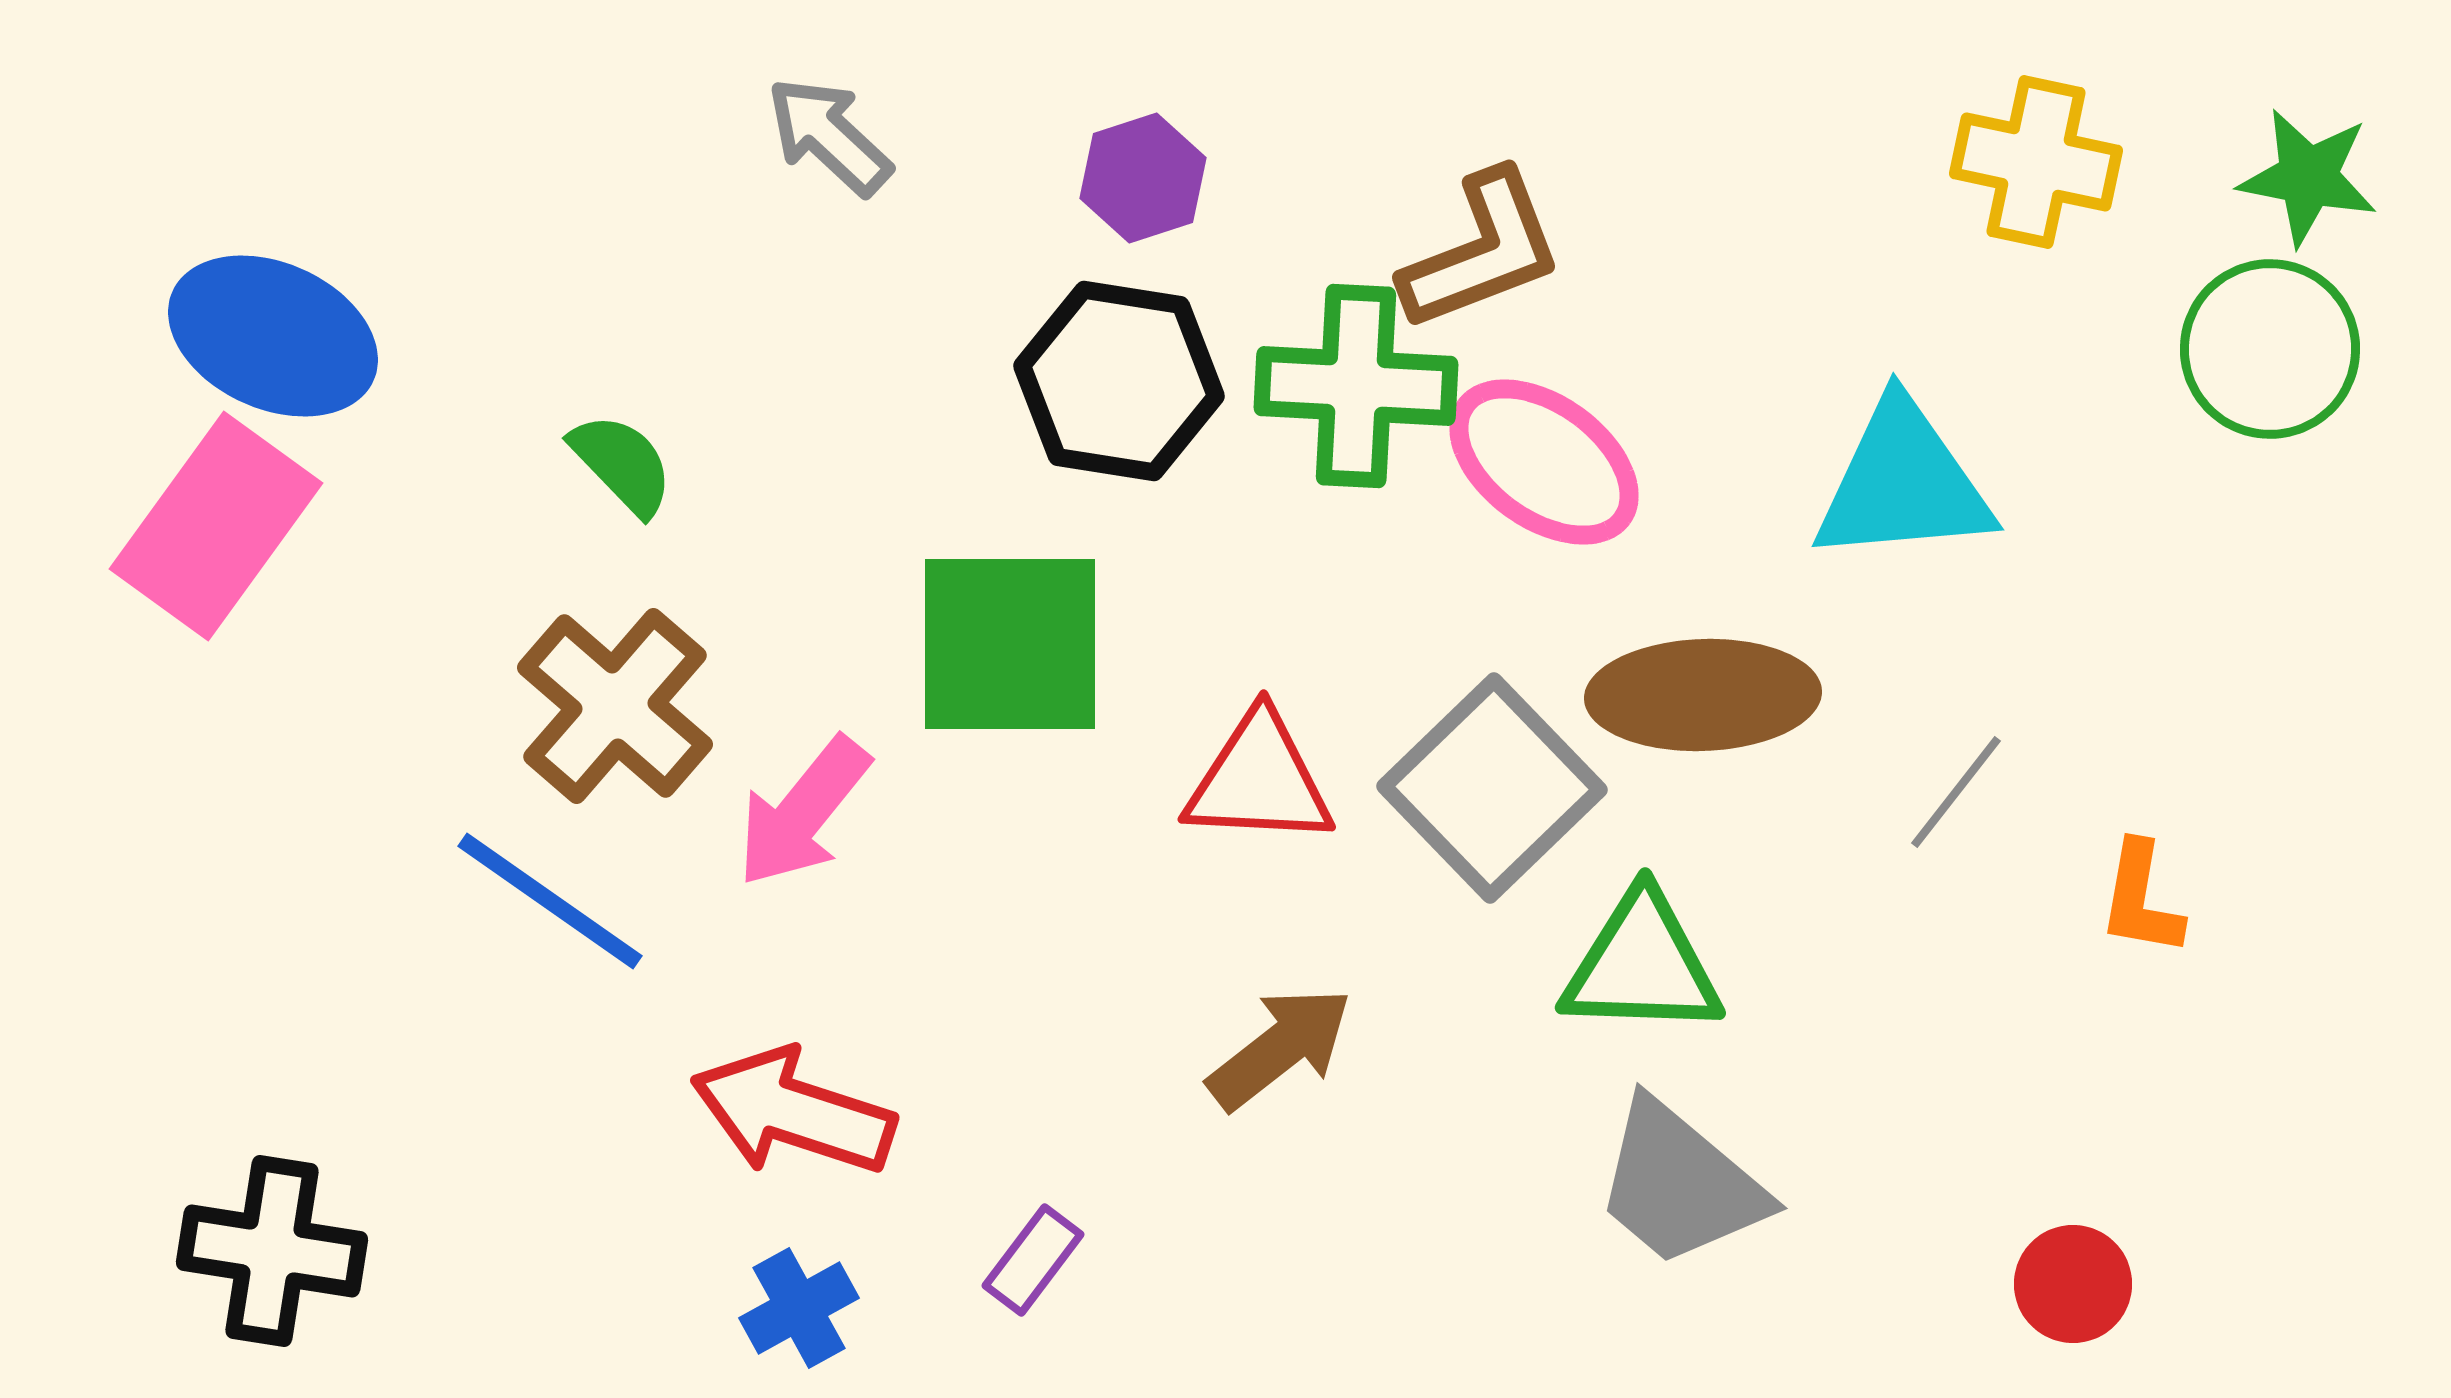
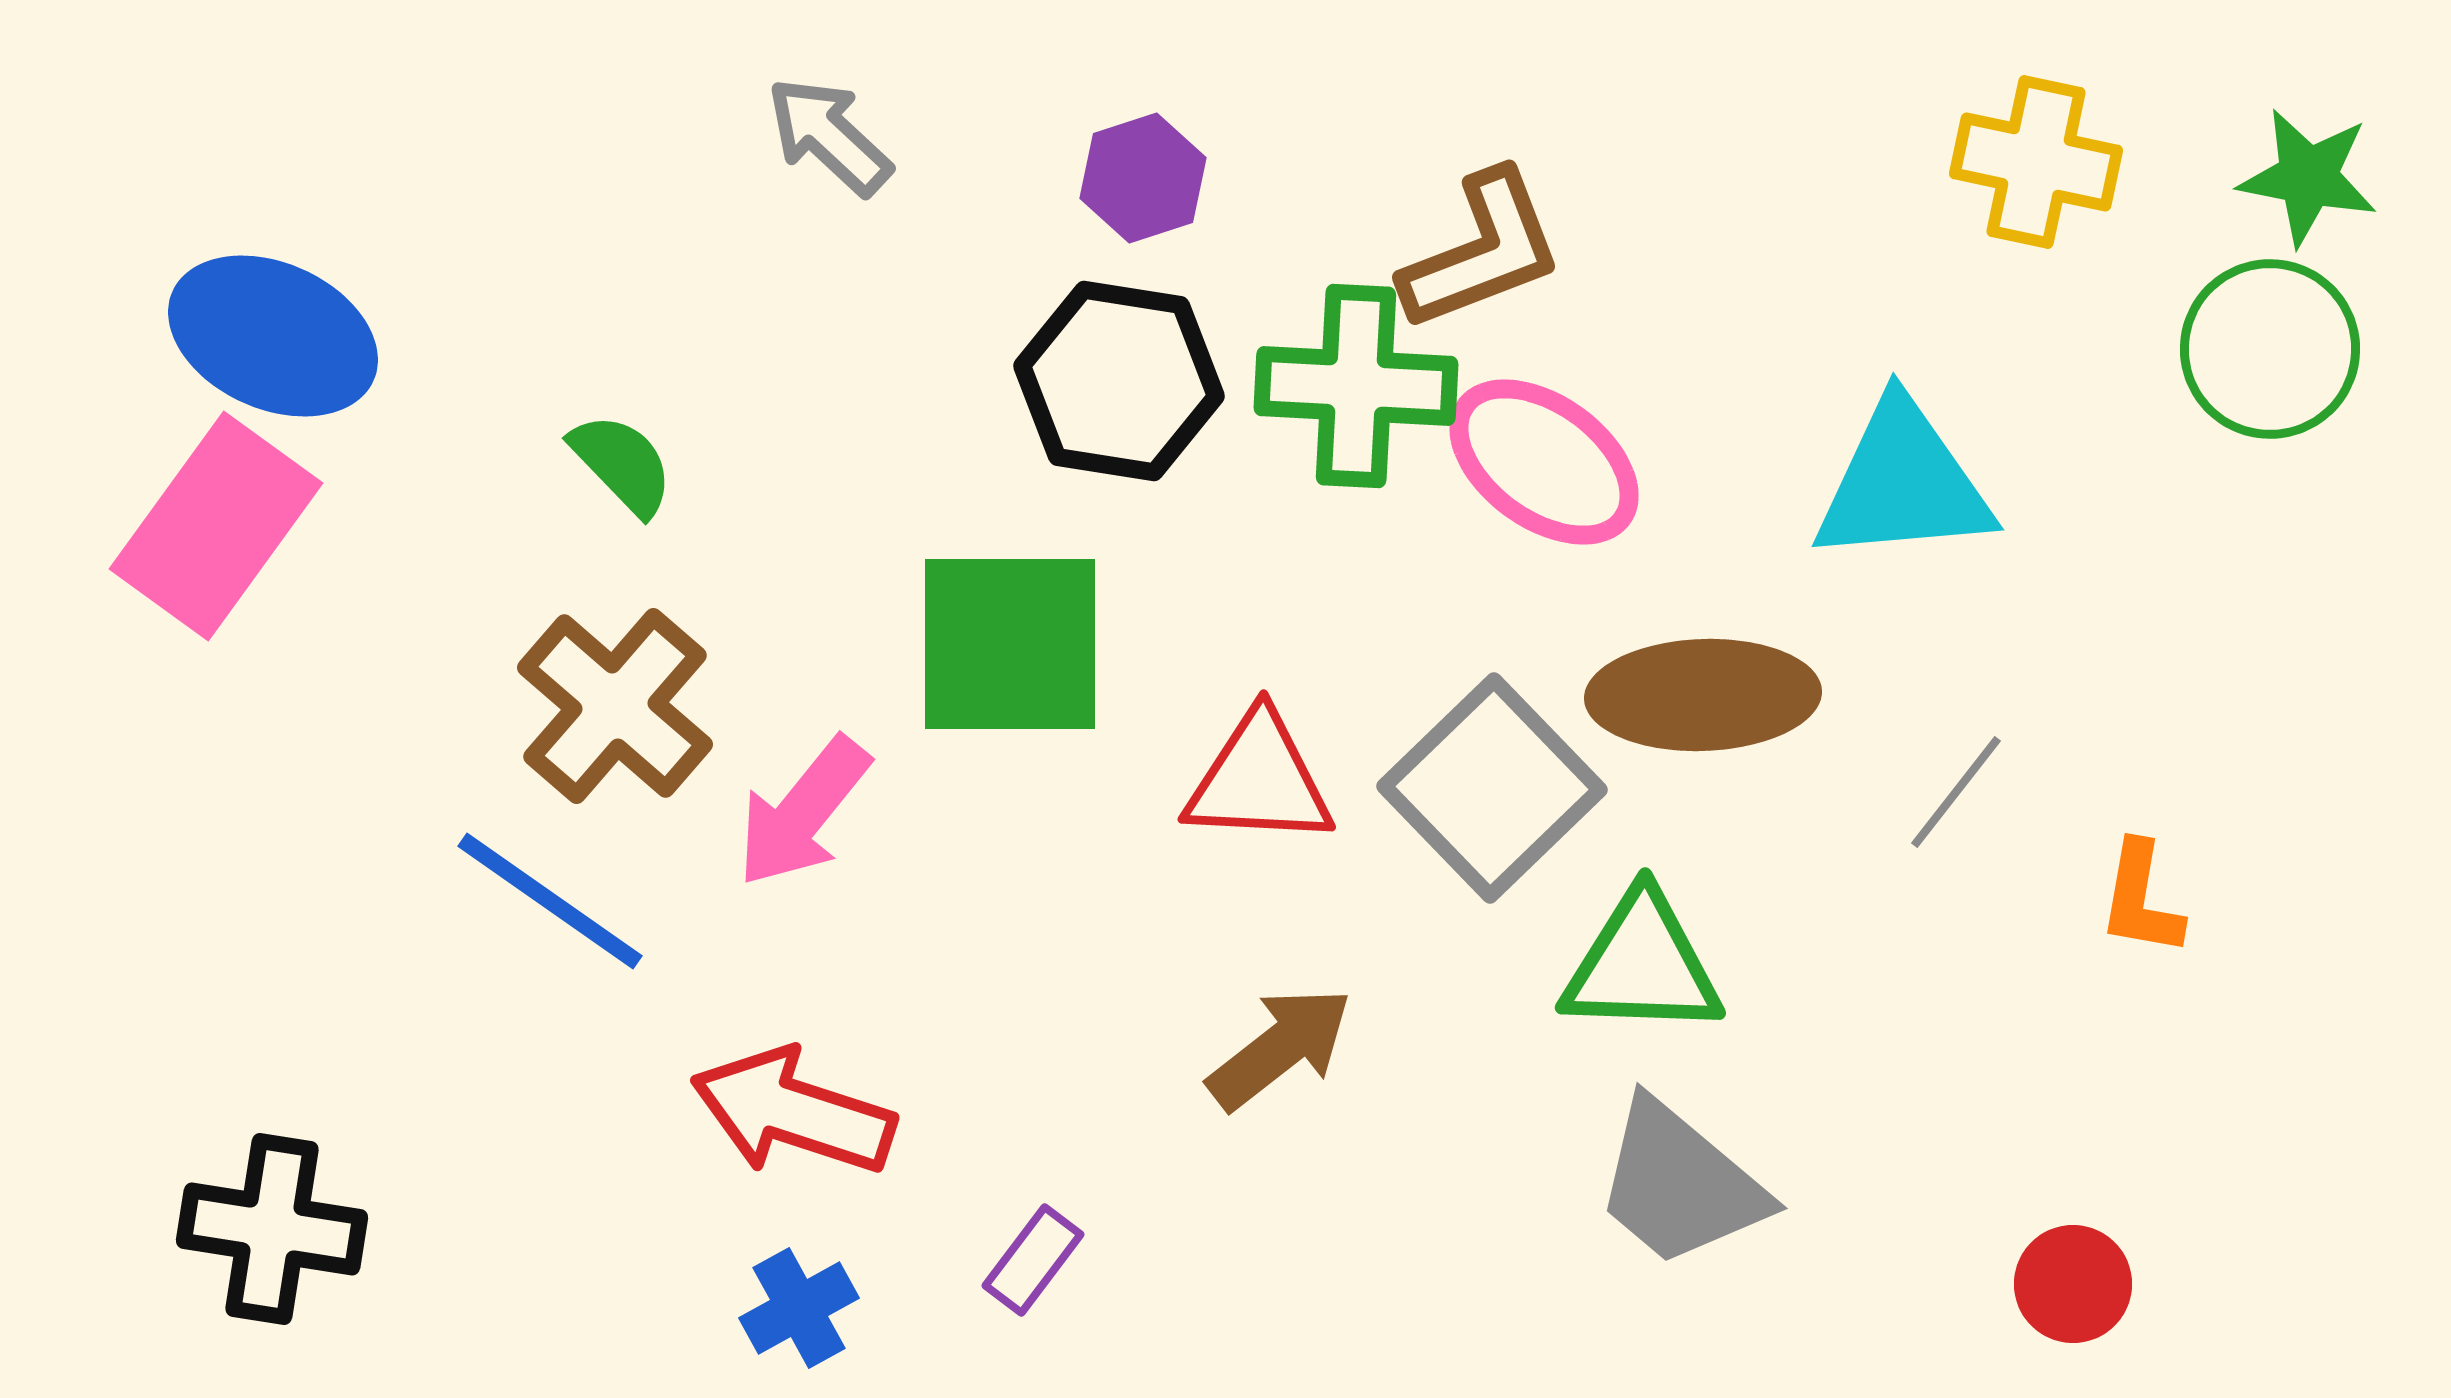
black cross: moved 22 px up
